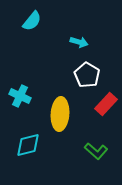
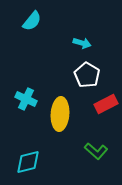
cyan arrow: moved 3 px right, 1 px down
cyan cross: moved 6 px right, 3 px down
red rectangle: rotated 20 degrees clockwise
cyan diamond: moved 17 px down
